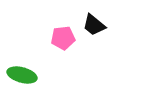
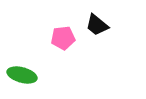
black trapezoid: moved 3 px right
